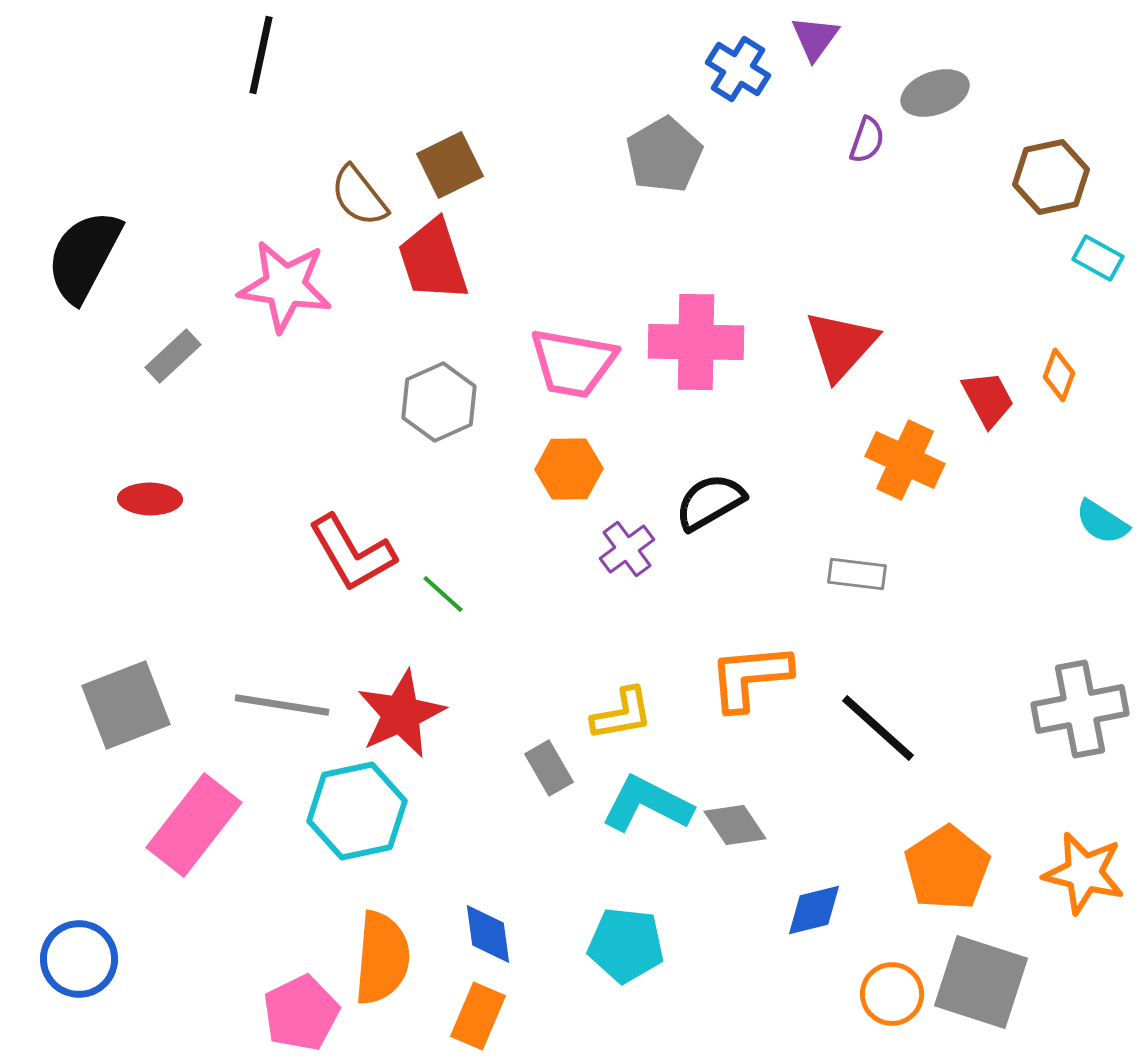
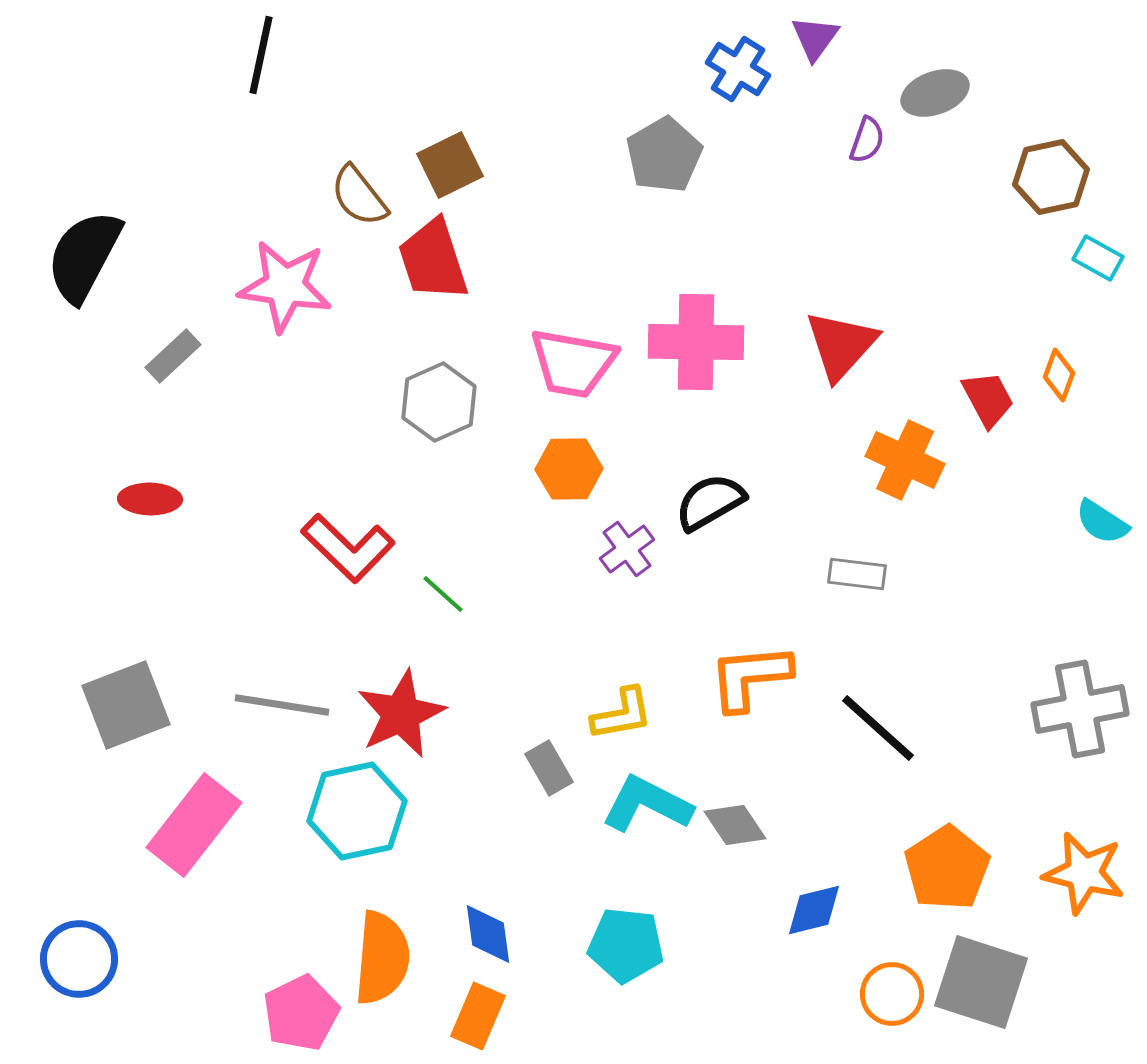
red L-shape at (352, 553): moved 4 px left, 5 px up; rotated 16 degrees counterclockwise
